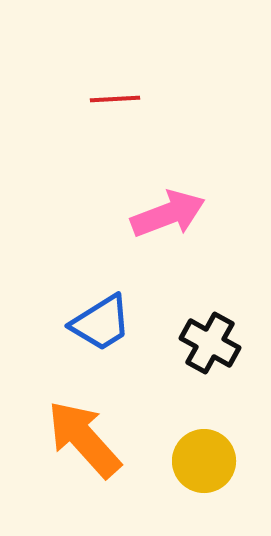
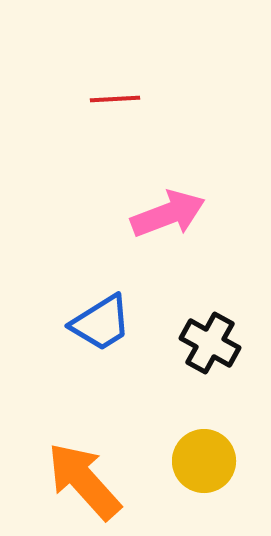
orange arrow: moved 42 px down
